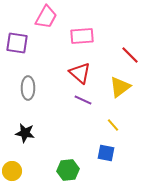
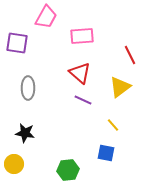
red line: rotated 18 degrees clockwise
yellow circle: moved 2 px right, 7 px up
